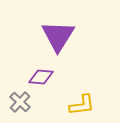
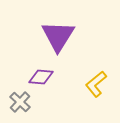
yellow L-shape: moved 14 px right, 21 px up; rotated 148 degrees clockwise
